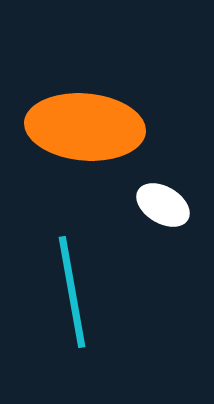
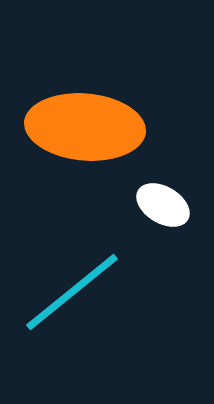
cyan line: rotated 61 degrees clockwise
